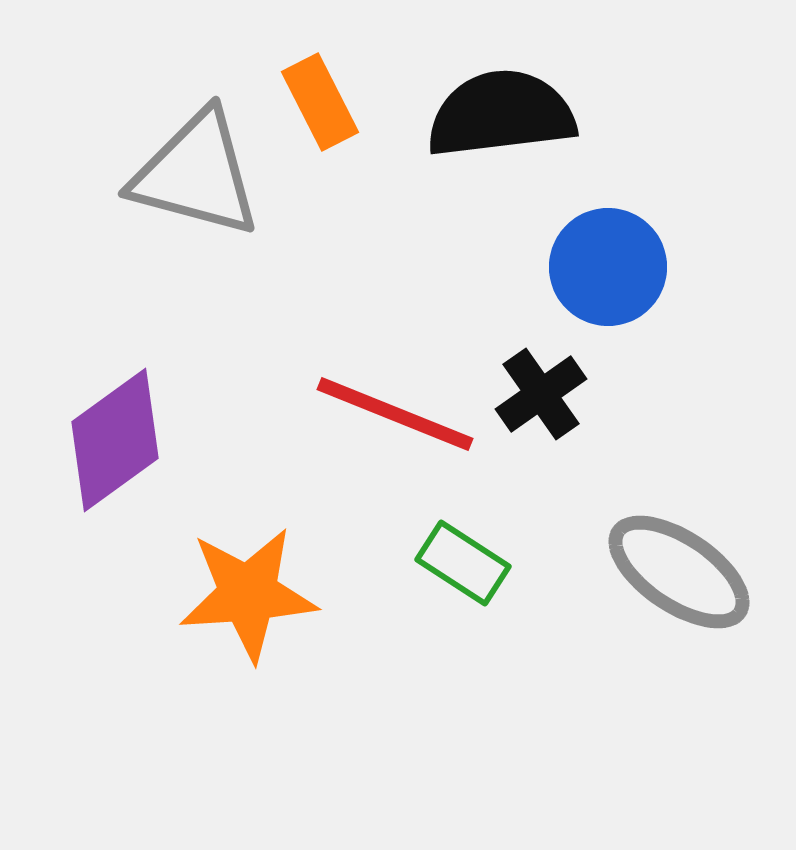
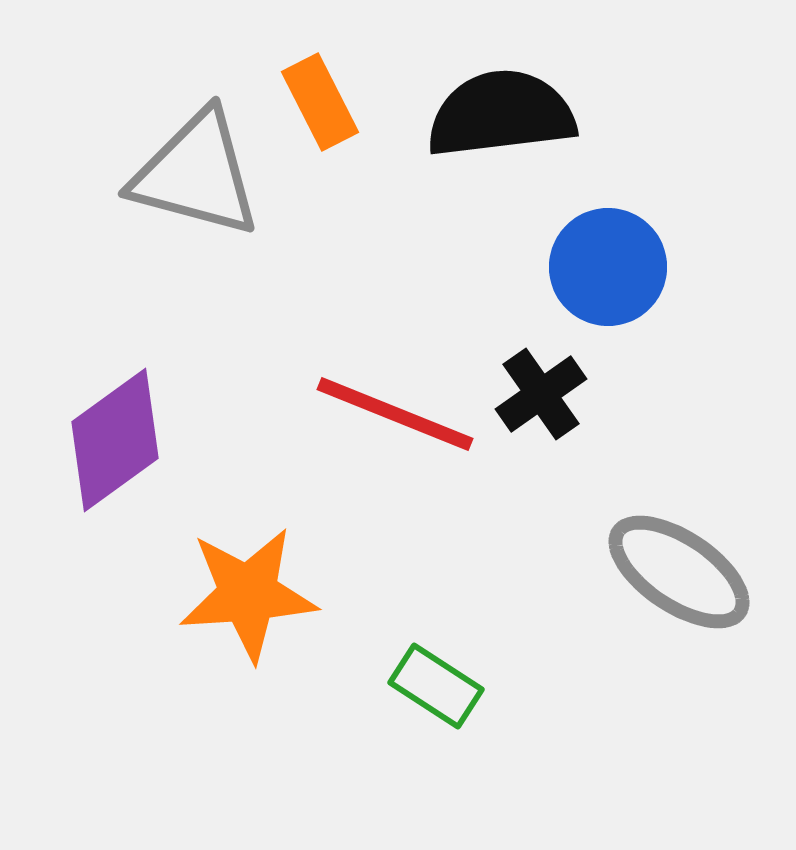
green rectangle: moved 27 px left, 123 px down
